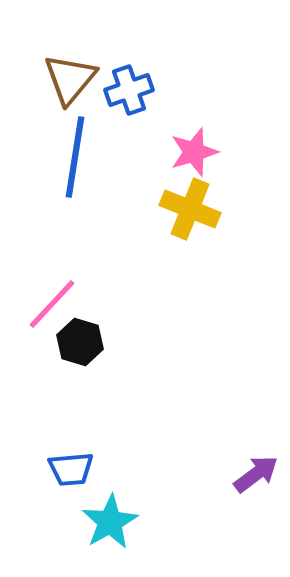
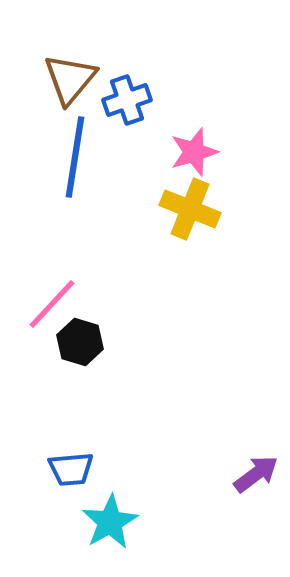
blue cross: moved 2 px left, 10 px down
